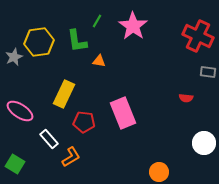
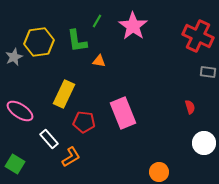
red semicircle: moved 4 px right, 9 px down; rotated 112 degrees counterclockwise
